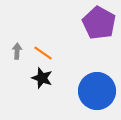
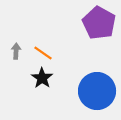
gray arrow: moved 1 px left
black star: rotated 15 degrees clockwise
